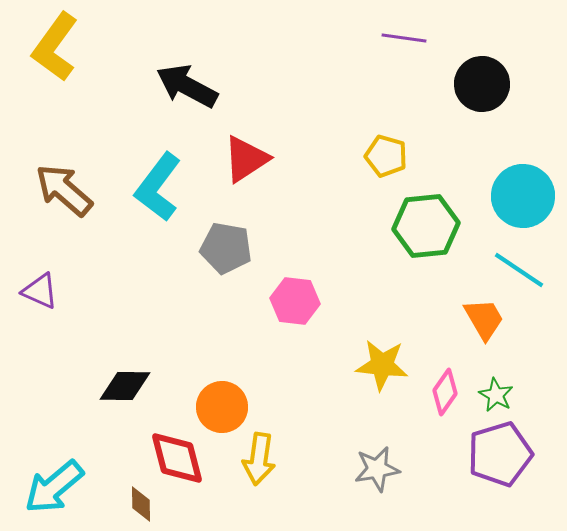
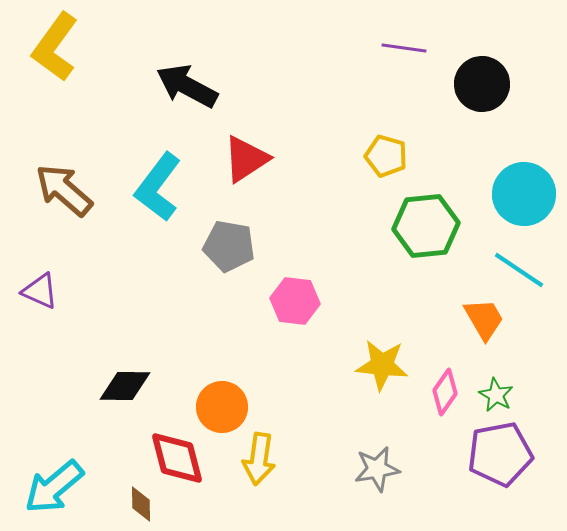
purple line: moved 10 px down
cyan circle: moved 1 px right, 2 px up
gray pentagon: moved 3 px right, 2 px up
purple pentagon: rotated 6 degrees clockwise
